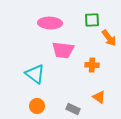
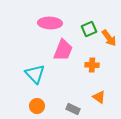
green square: moved 3 px left, 9 px down; rotated 21 degrees counterclockwise
pink trapezoid: rotated 75 degrees counterclockwise
cyan triangle: rotated 10 degrees clockwise
